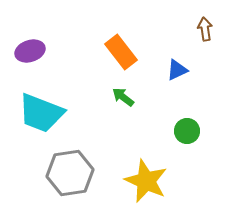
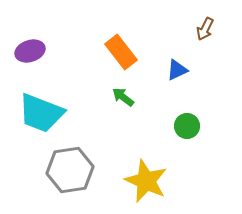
brown arrow: rotated 145 degrees counterclockwise
green circle: moved 5 px up
gray hexagon: moved 3 px up
